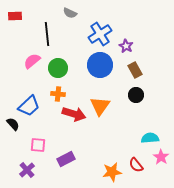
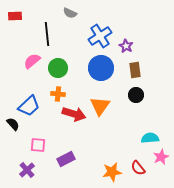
blue cross: moved 2 px down
blue circle: moved 1 px right, 3 px down
brown rectangle: rotated 21 degrees clockwise
pink star: rotated 14 degrees clockwise
red semicircle: moved 2 px right, 3 px down
